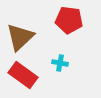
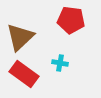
red pentagon: moved 2 px right
red rectangle: moved 1 px right, 1 px up
